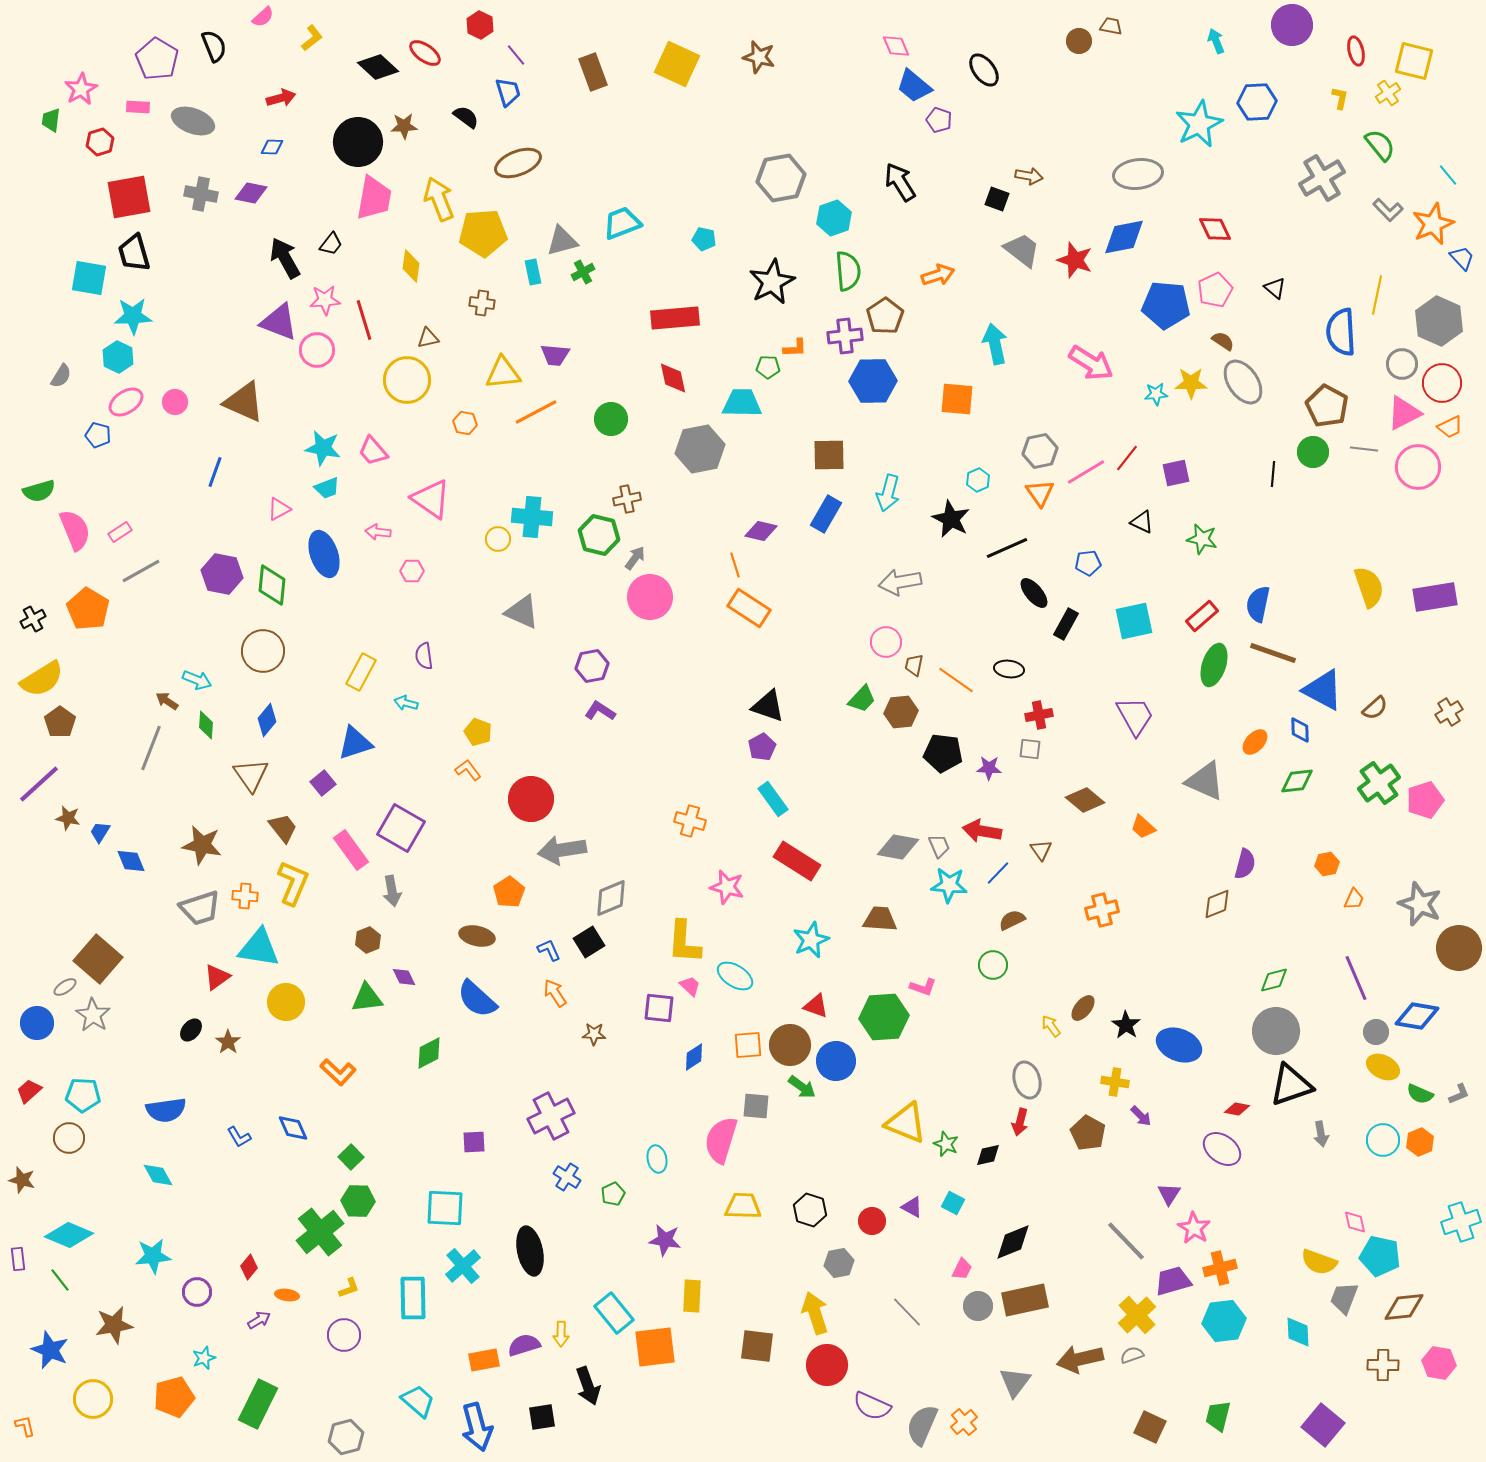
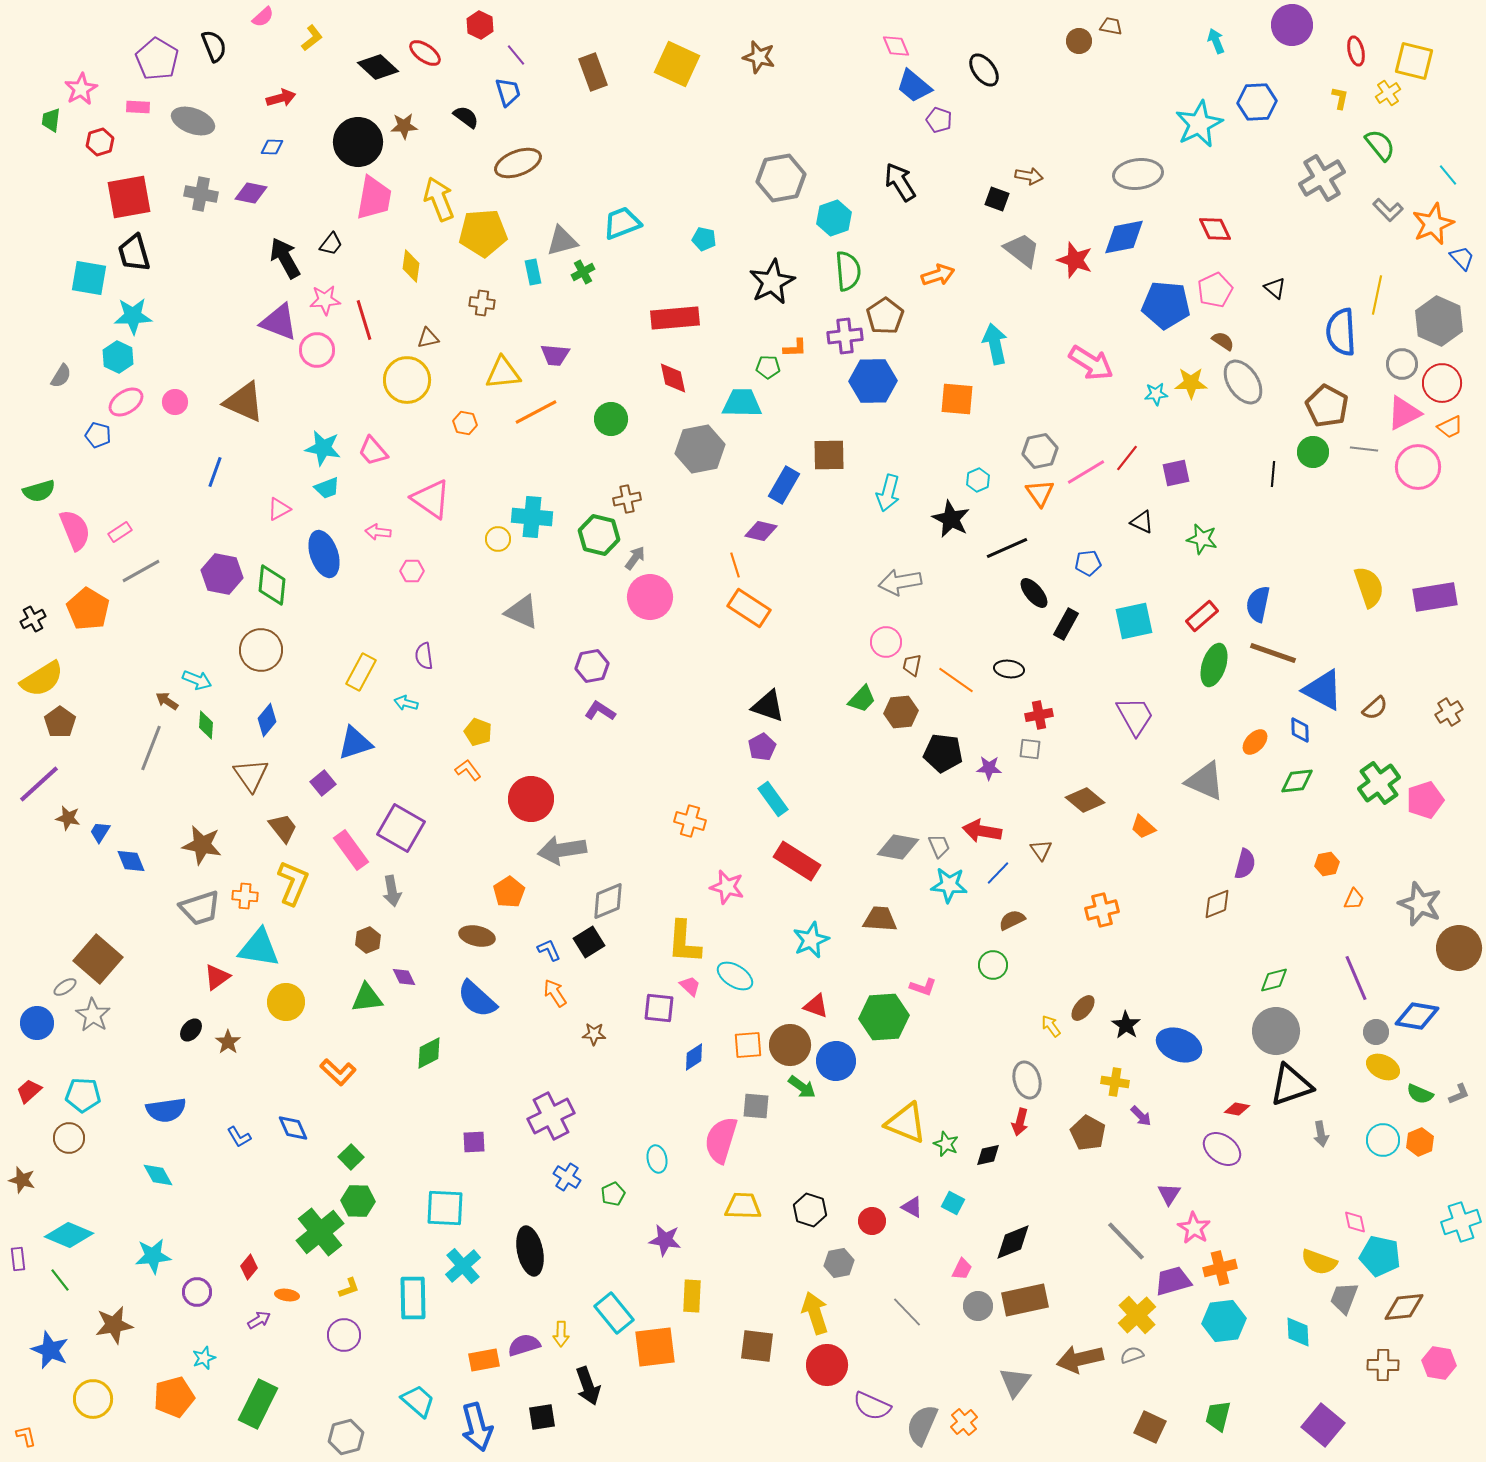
blue rectangle at (826, 514): moved 42 px left, 29 px up
brown circle at (263, 651): moved 2 px left, 1 px up
brown trapezoid at (914, 665): moved 2 px left
gray diamond at (611, 898): moved 3 px left, 3 px down
orange L-shape at (25, 1426): moved 1 px right, 10 px down
